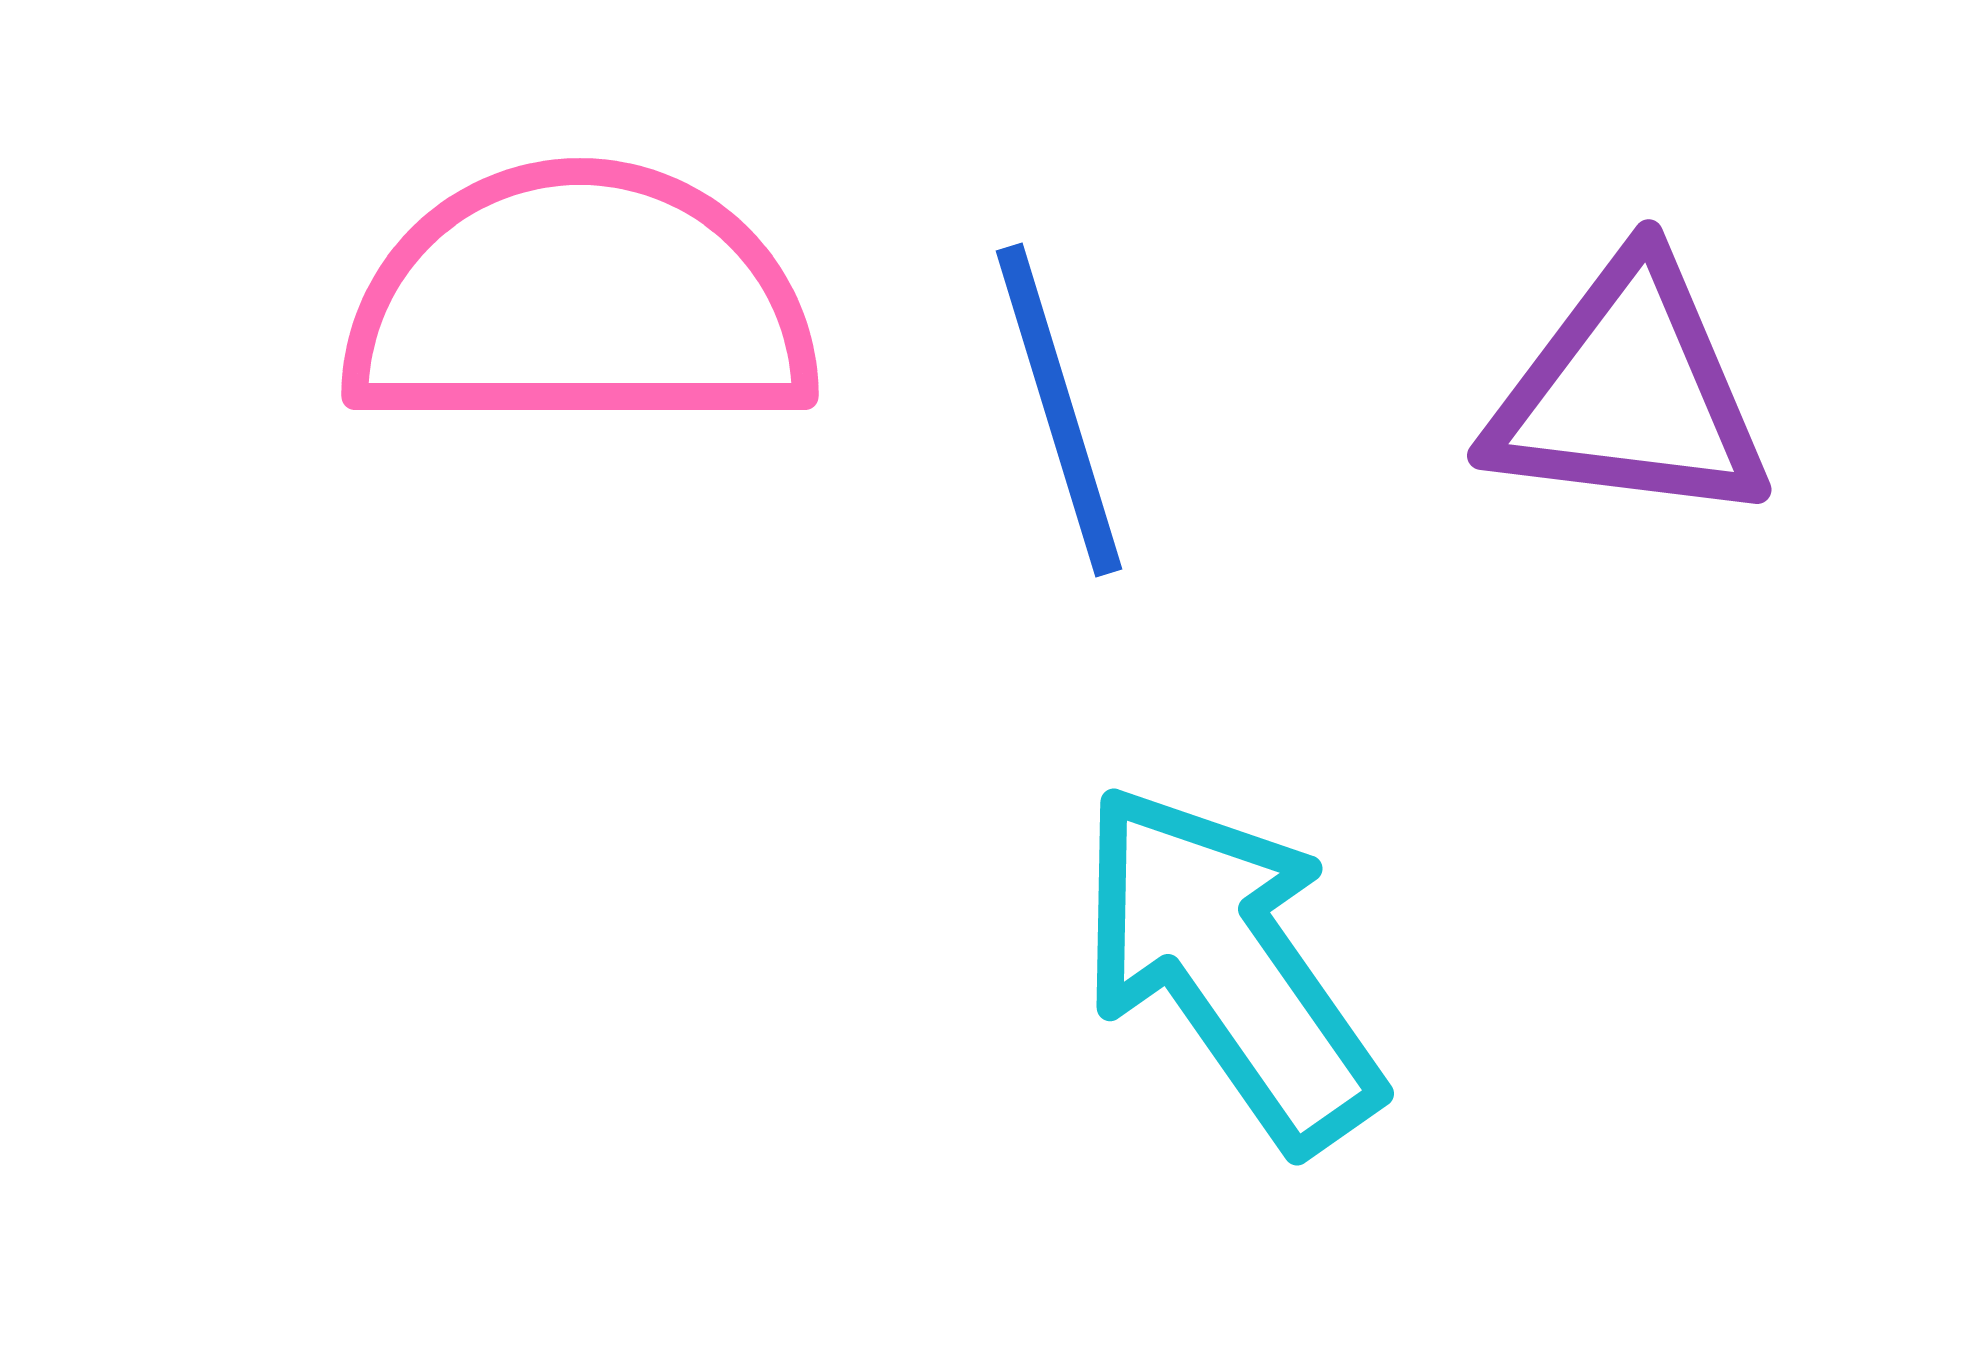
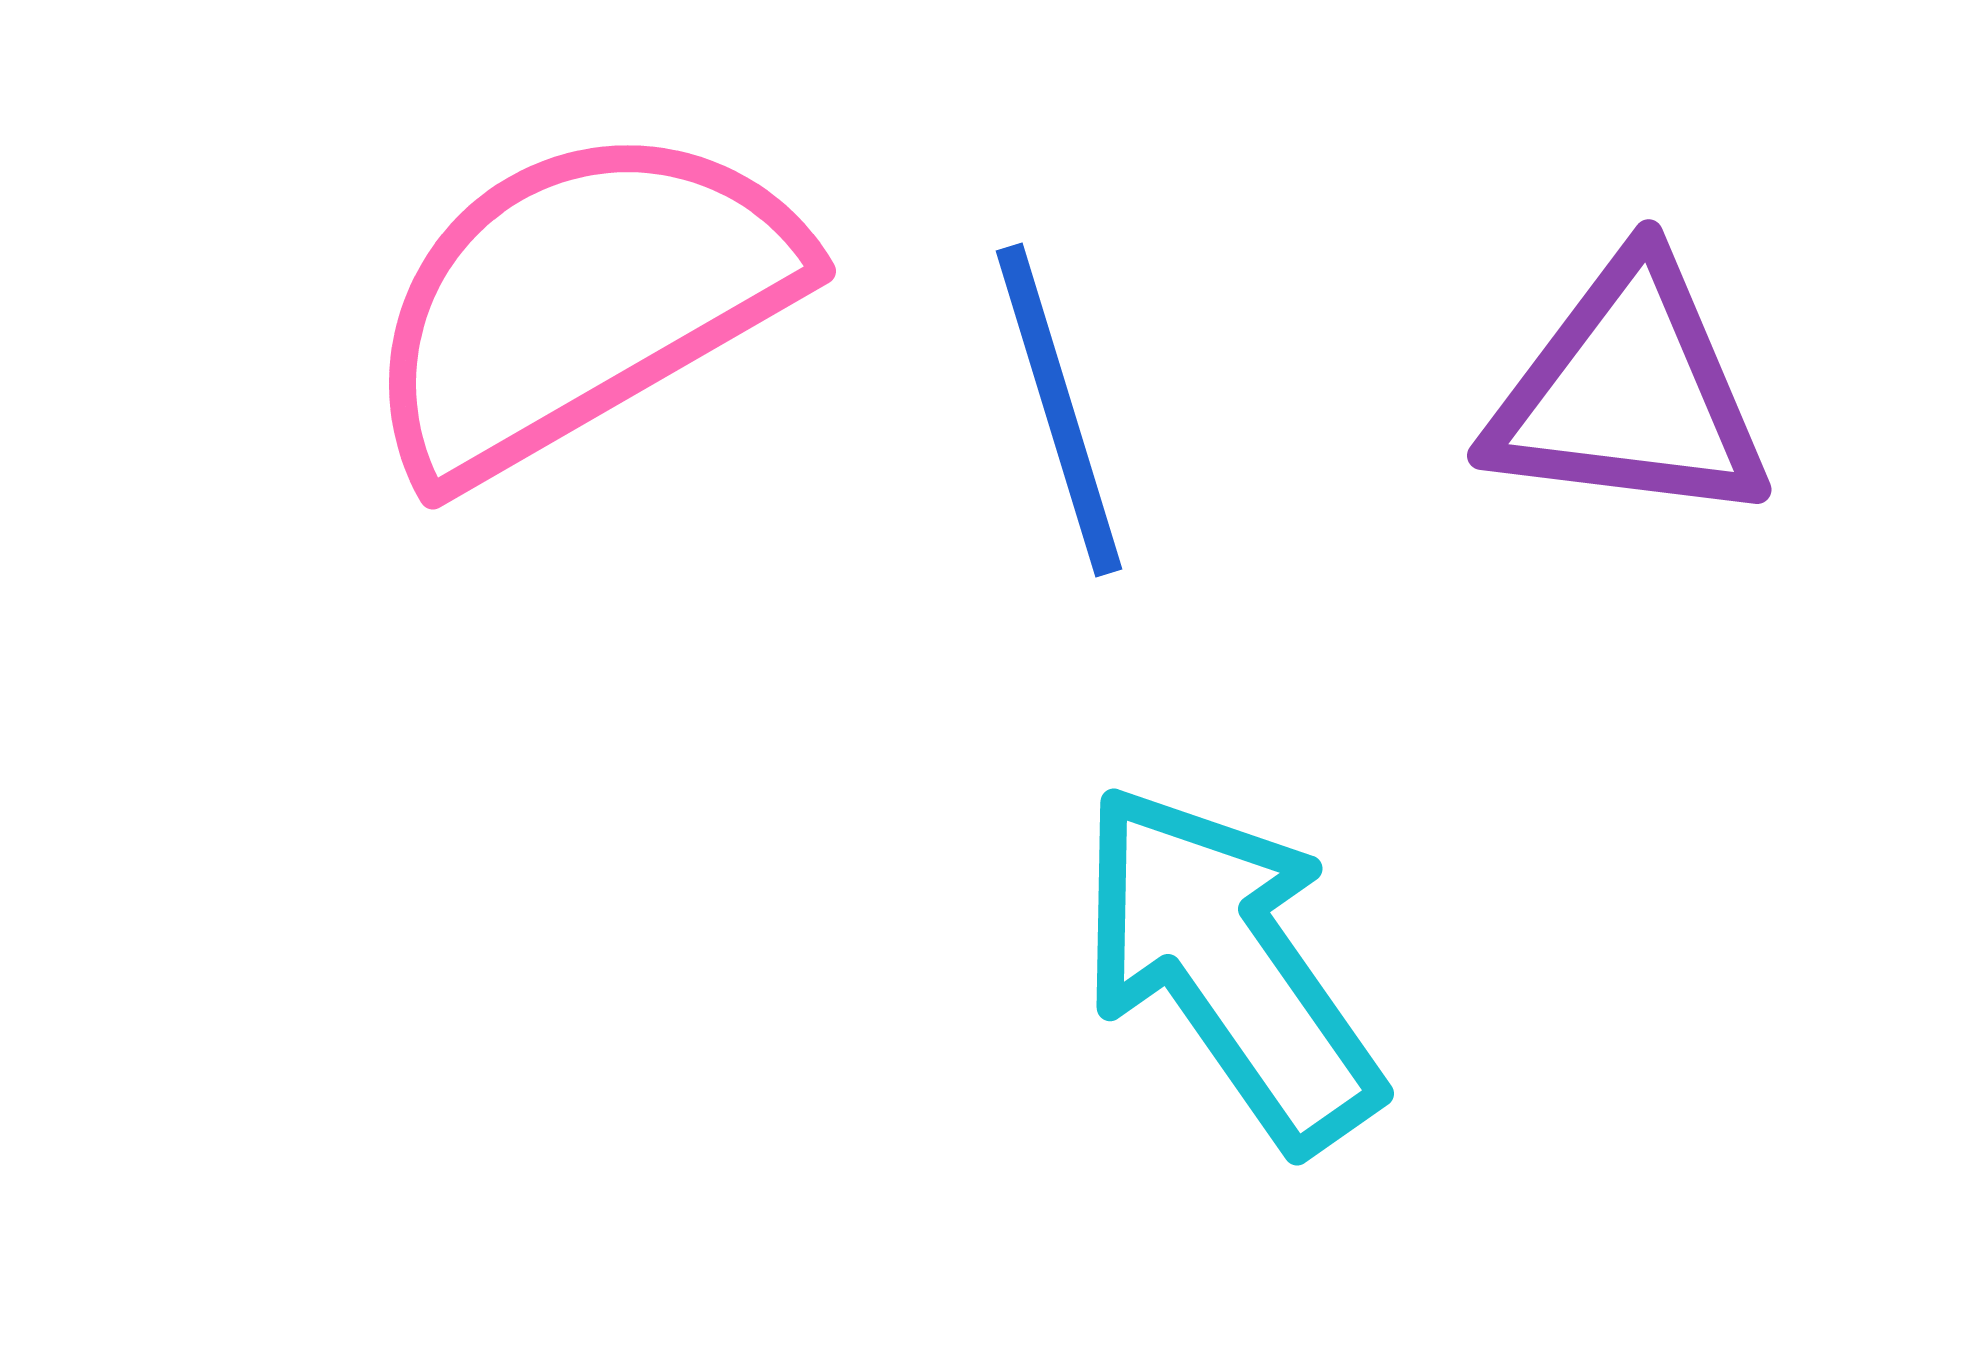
pink semicircle: rotated 30 degrees counterclockwise
